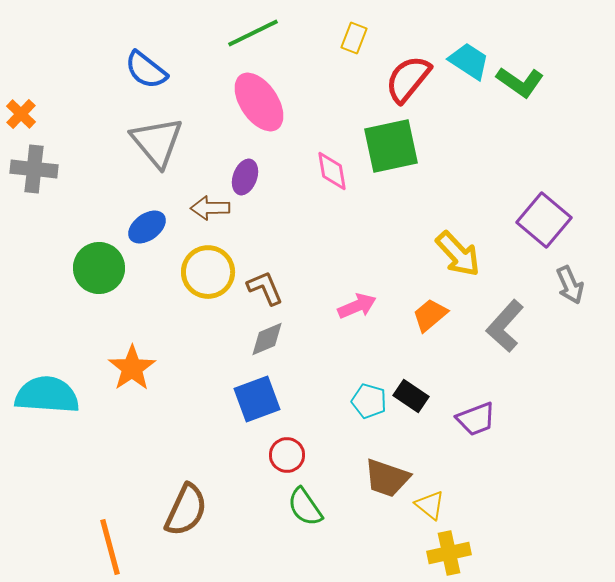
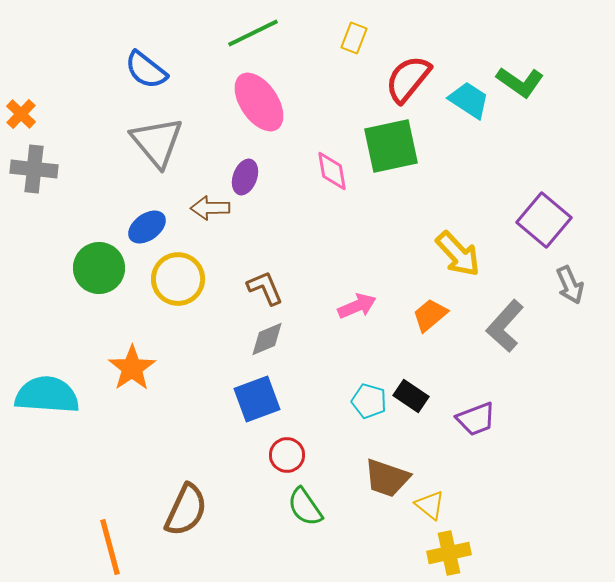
cyan trapezoid: moved 39 px down
yellow circle: moved 30 px left, 7 px down
